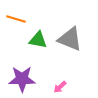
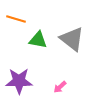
gray triangle: moved 2 px right; rotated 16 degrees clockwise
purple star: moved 3 px left, 2 px down
